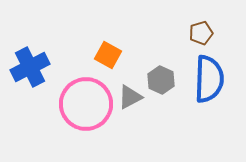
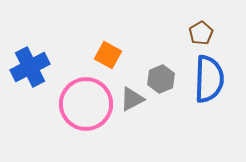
brown pentagon: rotated 15 degrees counterclockwise
gray hexagon: moved 1 px up; rotated 12 degrees clockwise
gray triangle: moved 2 px right, 2 px down
